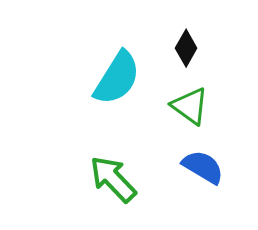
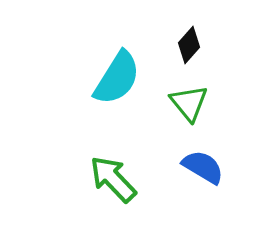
black diamond: moved 3 px right, 3 px up; rotated 12 degrees clockwise
green triangle: moved 1 px left, 3 px up; rotated 15 degrees clockwise
